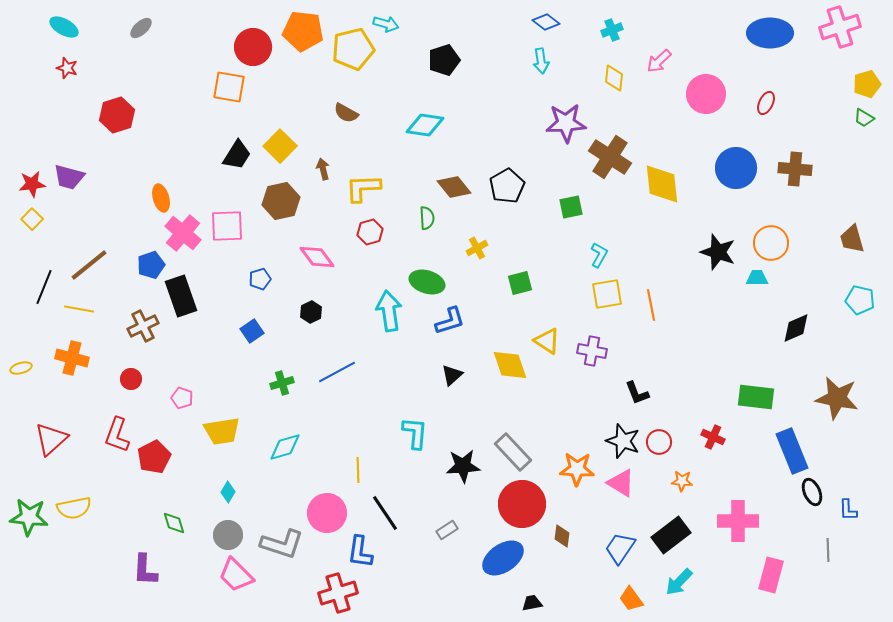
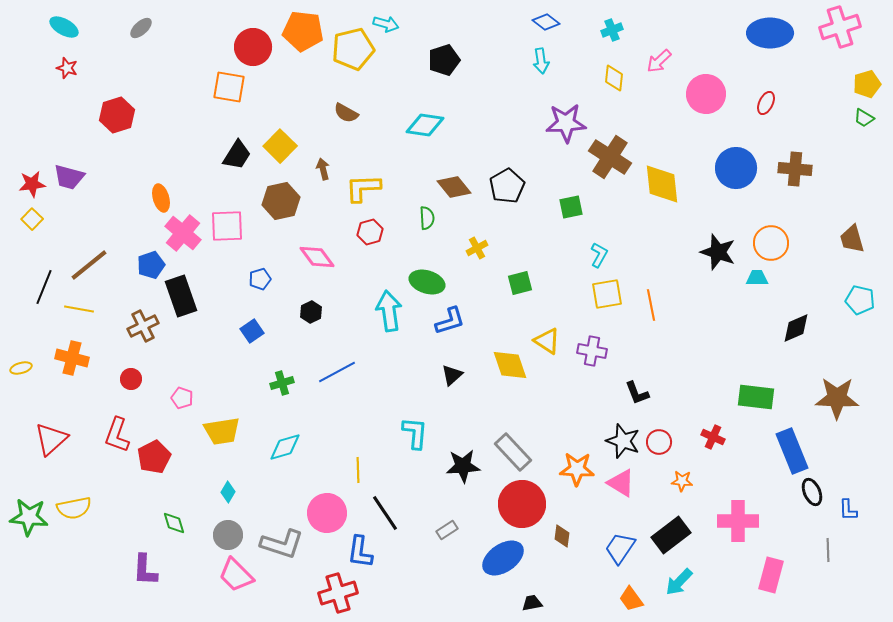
brown star at (837, 398): rotated 9 degrees counterclockwise
